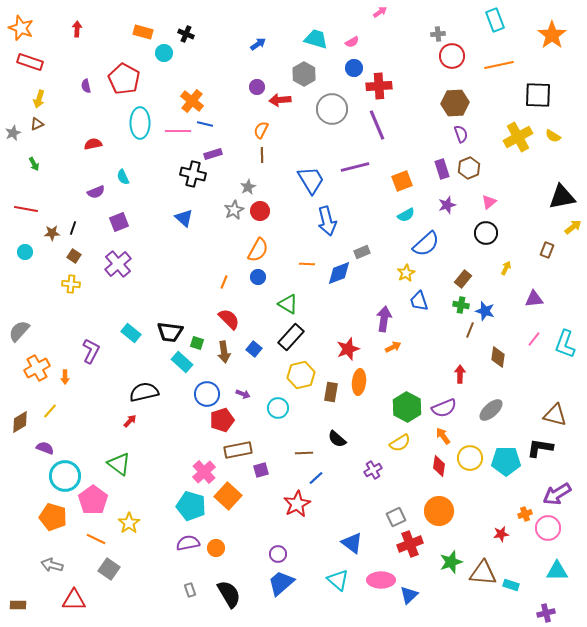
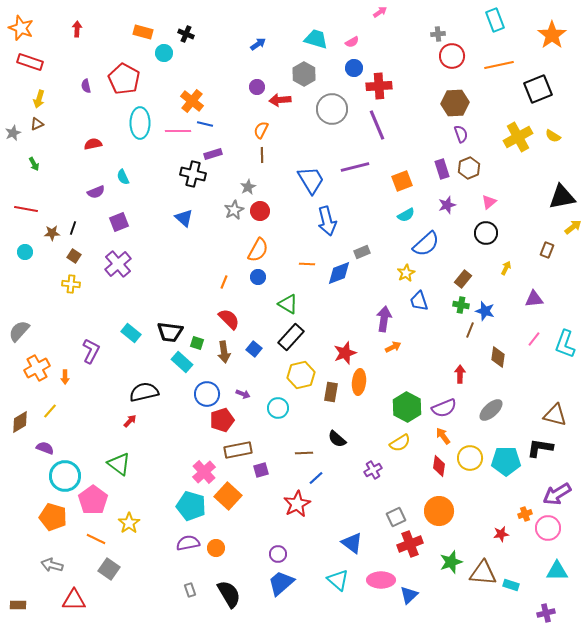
black square at (538, 95): moved 6 px up; rotated 24 degrees counterclockwise
red star at (348, 349): moved 3 px left, 4 px down
